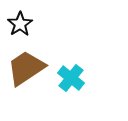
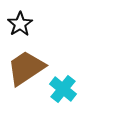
cyan cross: moved 8 px left, 11 px down
